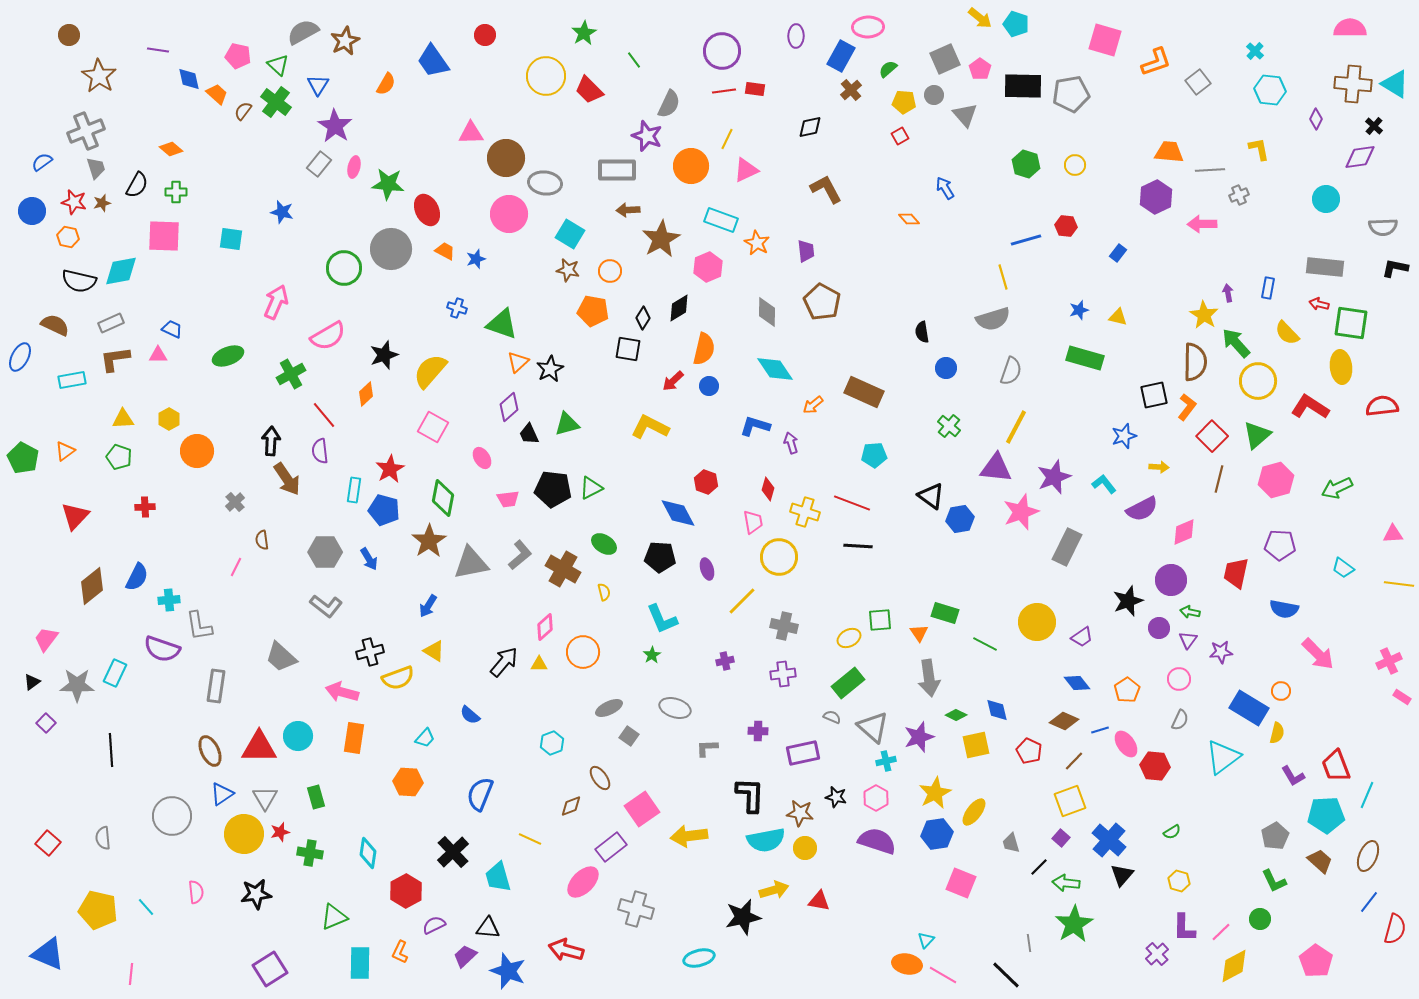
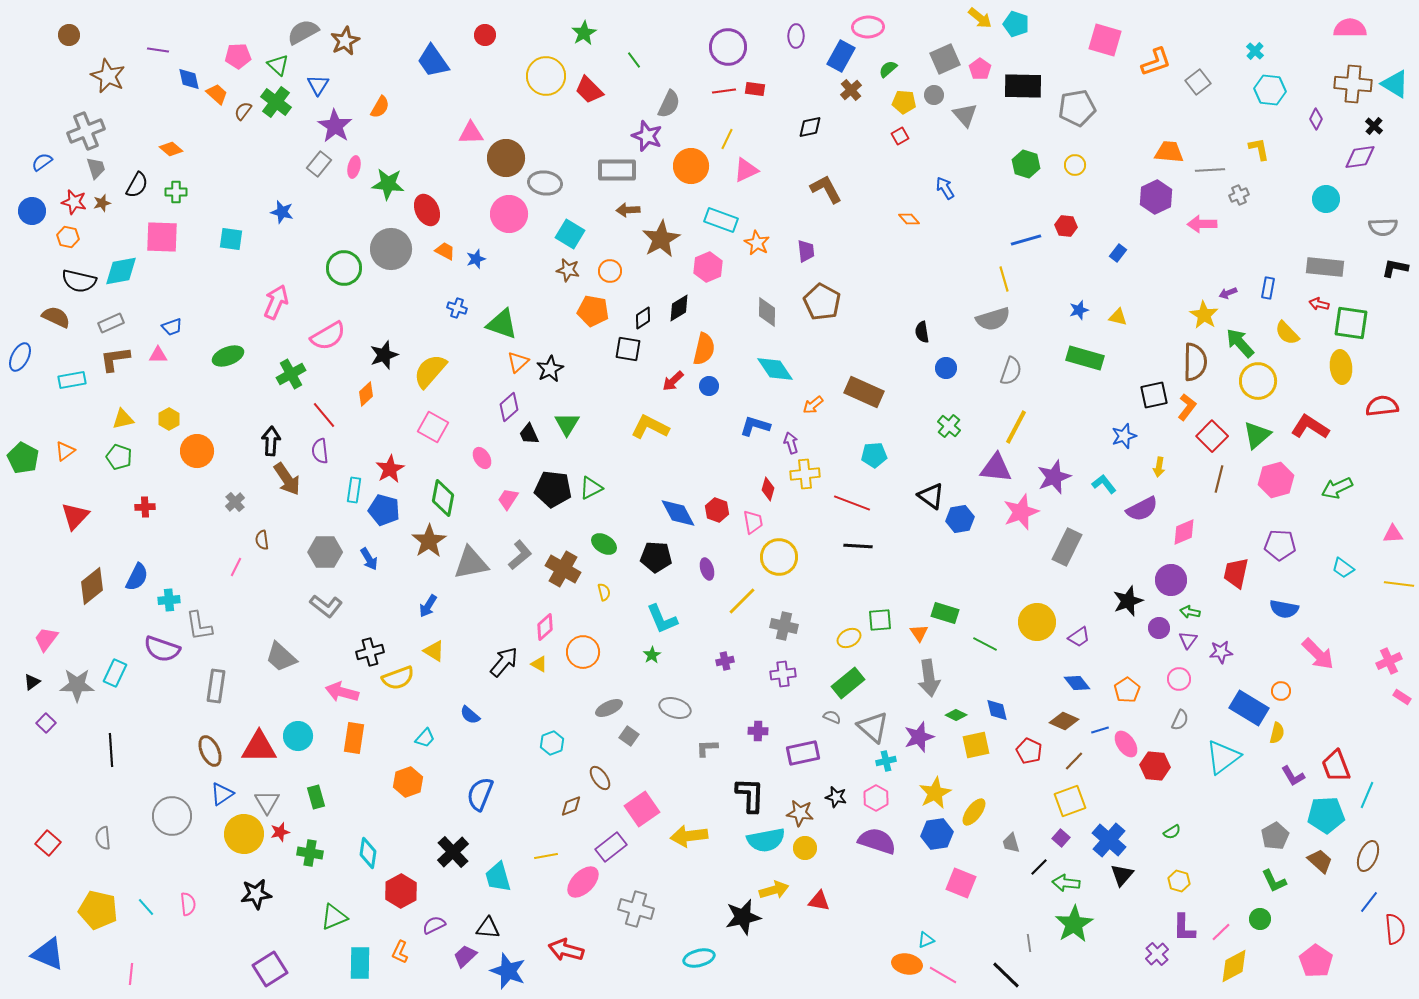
purple circle at (722, 51): moved 6 px right, 4 px up
pink pentagon at (238, 56): rotated 15 degrees counterclockwise
brown star at (99, 76): moved 9 px right; rotated 8 degrees counterclockwise
orange semicircle at (386, 84): moved 6 px left, 23 px down
gray pentagon at (1071, 94): moved 6 px right, 14 px down
pink square at (164, 236): moved 2 px left, 1 px down
yellow line at (1003, 277): moved 1 px right, 2 px down
purple arrow at (1228, 293): rotated 102 degrees counterclockwise
black diamond at (643, 318): rotated 25 degrees clockwise
brown semicircle at (55, 325): moved 1 px right, 8 px up
blue trapezoid at (172, 329): moved 2 px up; rotated 135 degrees clockwise
green arrow at (1236, 343): moved 4 px right
red L-shape at (1310, 407): moved 20 px down
yellow triangle at (123, 419): rotated 10 degrees counterclockwise
green triangle at (567, 424): rotated 44 degrees counterclockwise
yellow arrow at (1159, 467): rotated 96 degrees clockwise
red hexagon at (706, 482): moved 11 px right, 28 px down
pink trapezoid at (508, 499): rotated 130 degrees clockwise
yellow cross at (805, 512): moved 38 px up; rotated 24 degrees counterclockwise
black pentagon at (660, 557): moved 4 px left
purple trapezoid at (1082, 637): moved 3 px left
yellow triangle at (539, 664): rotated 30 degrees clockwise
orange hexagon at (408, 782): rotated 24 degrees counterclockwise
gray triangle at (265, 798): moved 2 px right, 4 px down
yellow line at (530, 839): moved 16 px right, 17 px down; rotated 35 degrees counterclockwise
red hexagon at (406, 891): moved 5 px left
pink semicircle at (196, 892): moved 8 px left, 12 px down
red semicircle at (1395, 929): rotated 20 degrees counterclockwise
cyan triangle at (926, 940): rotated 24 degrees clockwise
